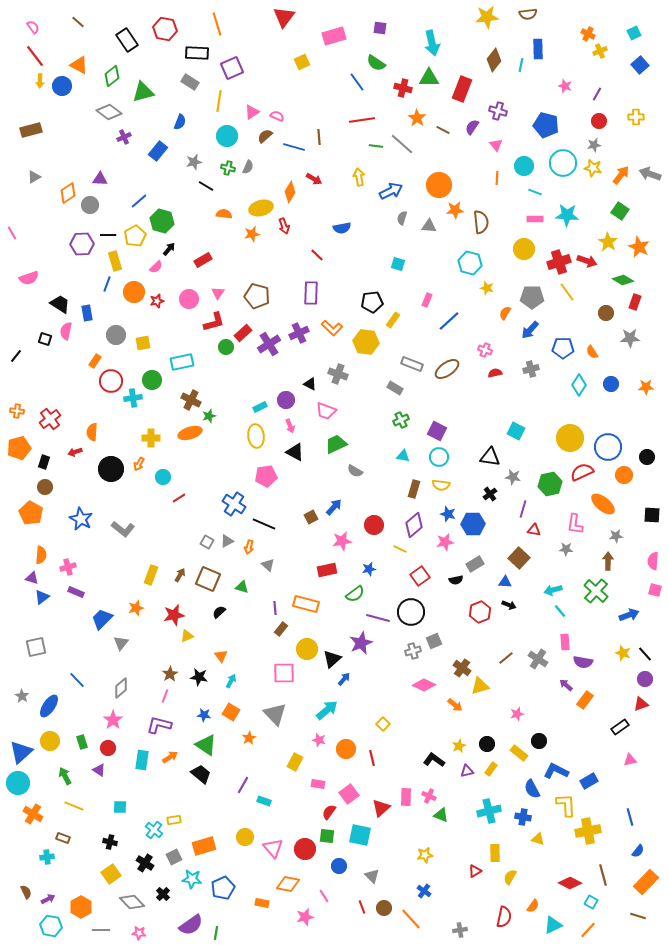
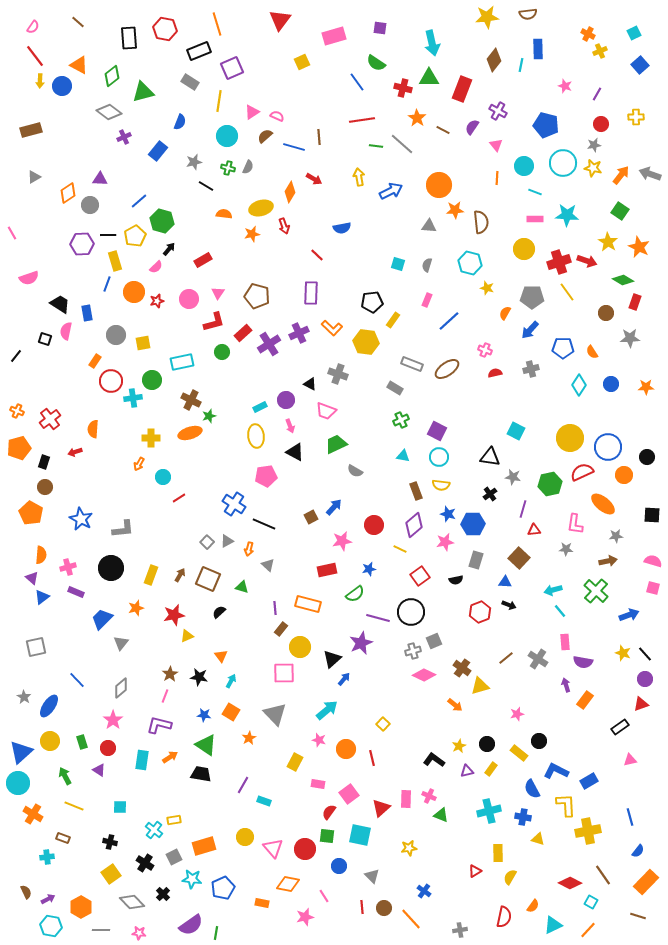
red triangle at (284, 17): moved 4 px left, 3 px down
pink semicircle at (33, 27): rotated 72 degrees clockwise
black rectangle at (127, 40): moved 2 px right, 2 px up; rotated 30 degrees clockwise
black rectangle at (197, 53): moved 2 px right, 2 px up; rotated 25 degrees counterclockwise
purple cross at (498, 111): rotated 12 degrees clockwise
red circle at (599, 121): moved 2 px right, 3 px down
gray semicircle at (402, 218): moved 25 px right, 47 px down
green circle at (226, 347): moved 4 px left, 5 px down
orange cross at (17, 411): rotated 16 degrees clockwise
orange semicircle at (92, 432): moved 1 px right, 3 px up
black circle at (111, 469): moved 99 px down
brown rectangle at (414, 489): moved 2 px right, 2 px down; rotated 36 degrees counterclockwise
gray L-shape at (123, 529): rotated 45 degrees counterclockwise
red triangle at (534, 530): rotated 16 degrees counterclockwise
gray square at (207, 542): rotated 16 degrees clockwise
orange arrow at (249, 547): moved 2 px down
brown arrow at (608, 561): rotated 78 degrees clockwise
pink semicircle at (653, 561): rotated 102 degrees clockwise
gray rectangle at (475, 564): moved 1 px right, 4 px up; rotated 42 degrees counterclockwise
purple triangle at (32, 578): rotated 24 degrees clockwise
pink square at (655, 590): moved 2 px left, 2 px up
orange rectangle at (306, 604): moved 2 px right
yellow circle at (307, 649): moved 7 px left, 2 px up
pink diamond at (424, 685): moved 10 px up
purple arrow at (566, 685): rotated 32 degrees clockwise
gray star at (22, 696): moved 2 px right, 1 px down
black trapezoid at (201, 774): rotated 30 degrees counterclockwise
pink rectangle at (406, 797): moved 2 px down
yellow rectangle at (495, 853): moved 3 px right
yellow star at (425, 855): moved 16 px left, 7 px up
brown line at (603, 875): rotated 20 degrees counterclockwise
red line at (362, 907): rotated 16 degrees clockwise
